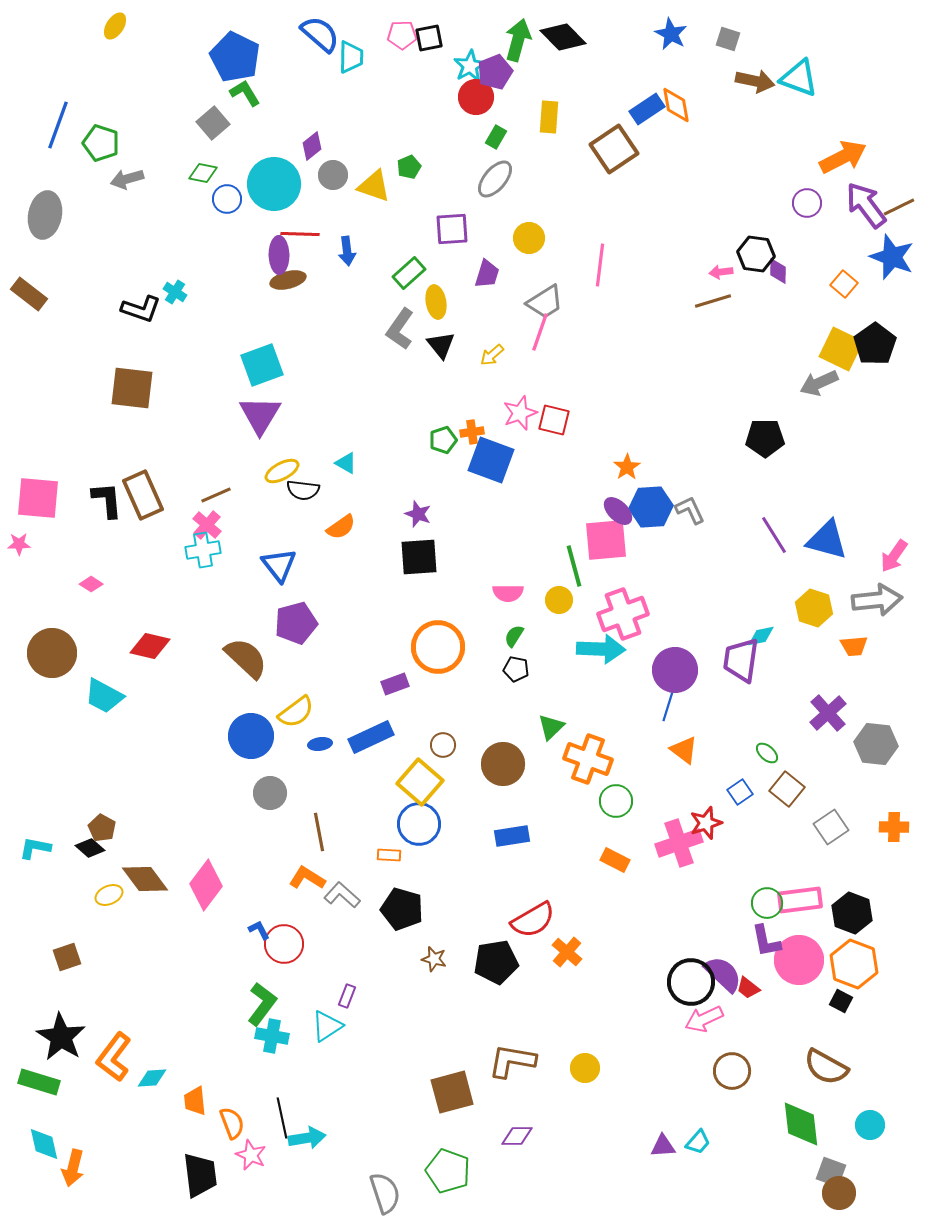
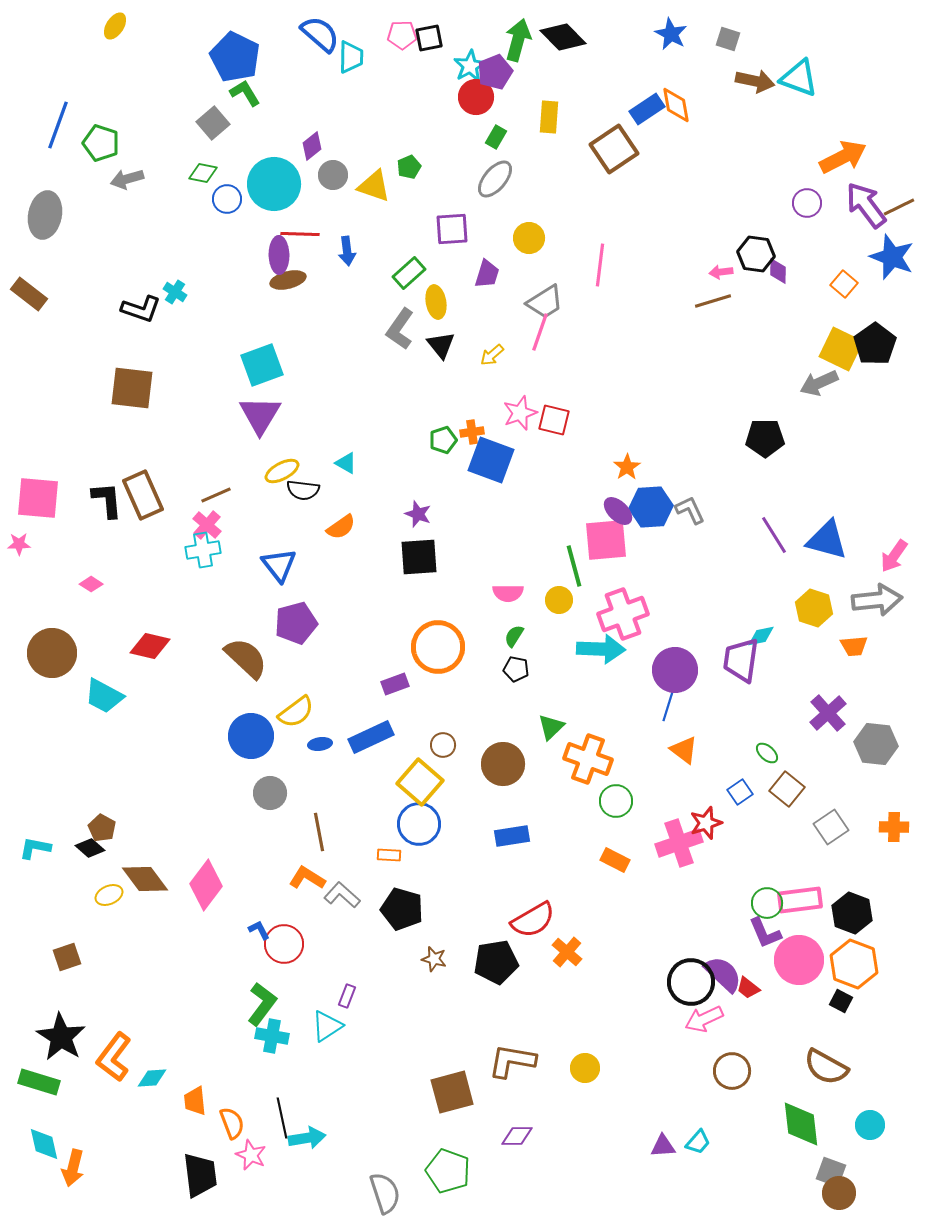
purple L-shape at (766, 941): moved 1 px left, 8 px up; rotated 12 degrees counterclockwise
